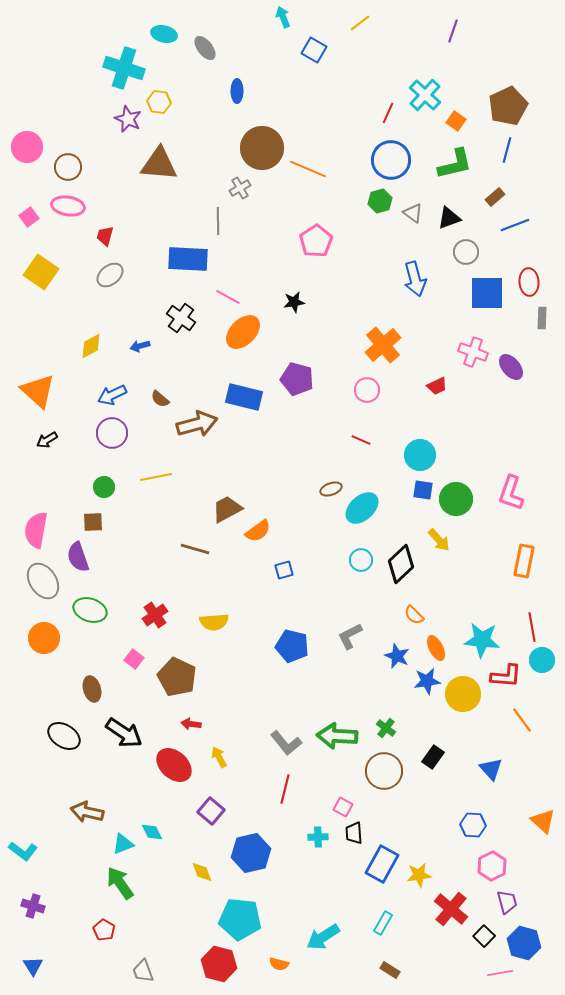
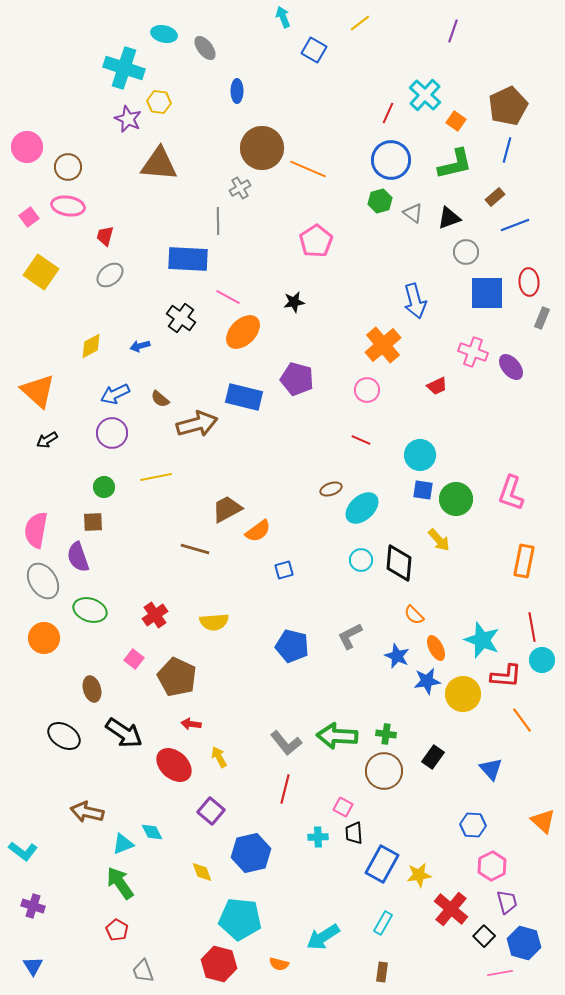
blue arrow at (415, 279): moved 22 px down
gray rectangle at (542, 318): rotated 20 degrees clockwise
blue arrow at (112, 395): moved 3 px right, 1 px up
black diamond at (401, 564): moved 2 px left, 1 px up; rotated 42 degrees counterclockwise
cyan star at (482, 640): rotated 15 degrees clockwise
green cross at (386, 728): moved 6 px down; rotated 30 degrees counterclockwise
red pentagon at (104, 930): moved 13 px right
brown rectangle at (390, 970): moved 8 px left, 2 px down; rotated 66 degrees clockwise
